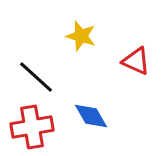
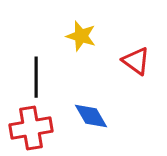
red triangle: rotated 12 degrees clockwise
black line: rotated 48 degrees clockwise
red cross: moved 1 px left, 1 px down
